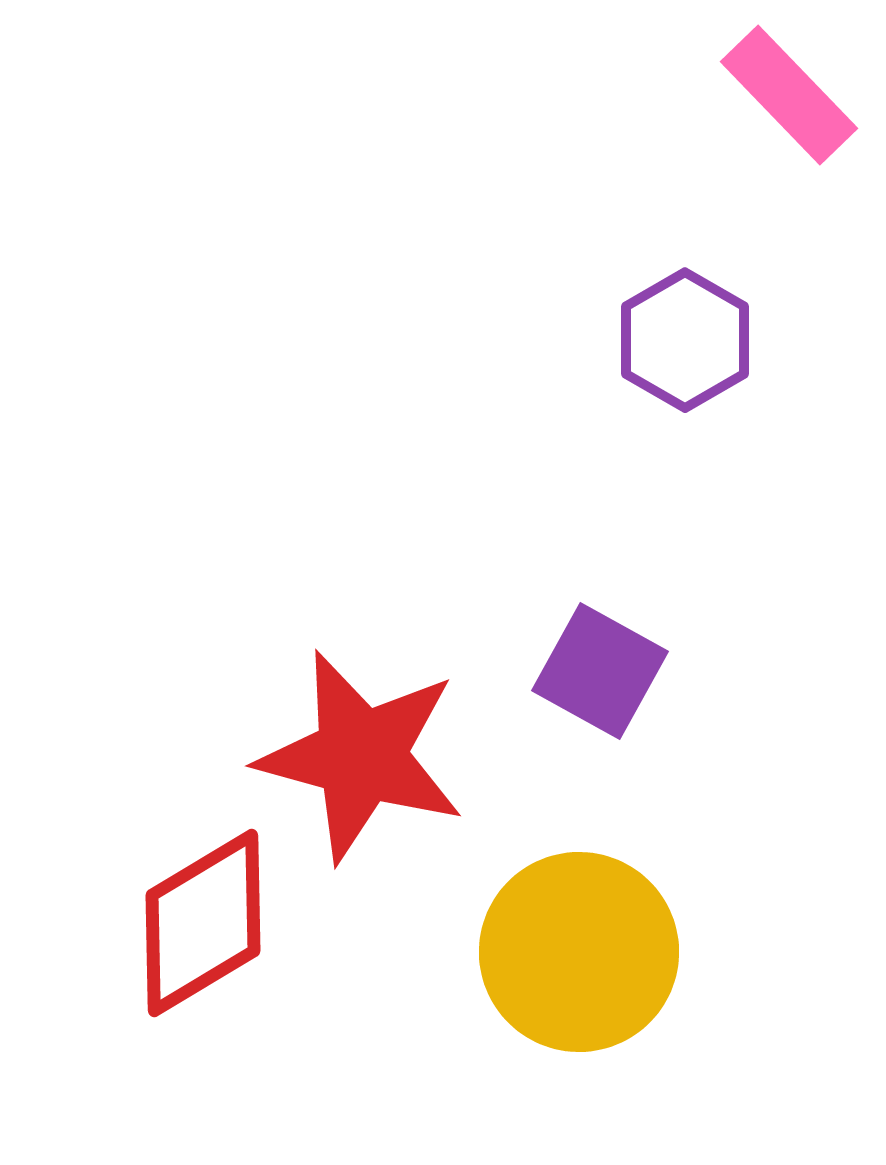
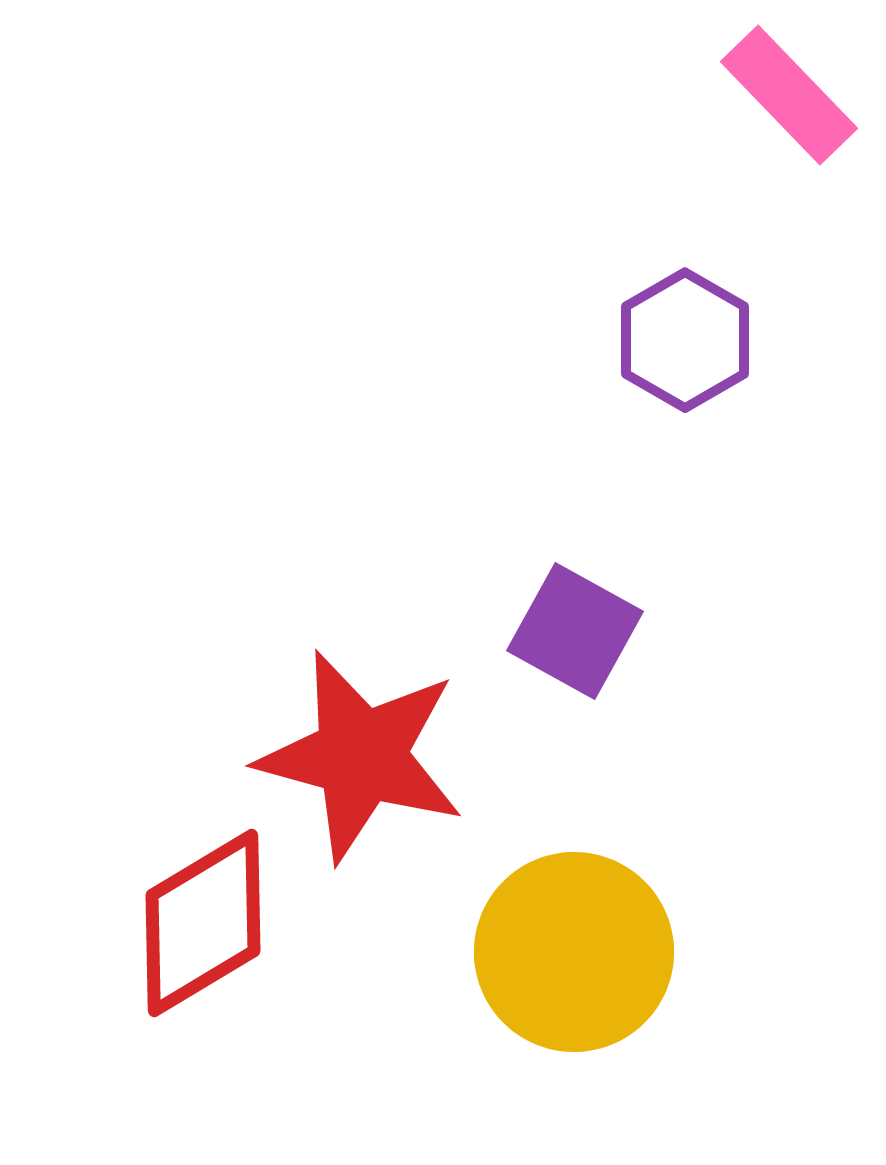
purple square: moved 25 px left, 40 px up
yellow circle: moved 5 px left
